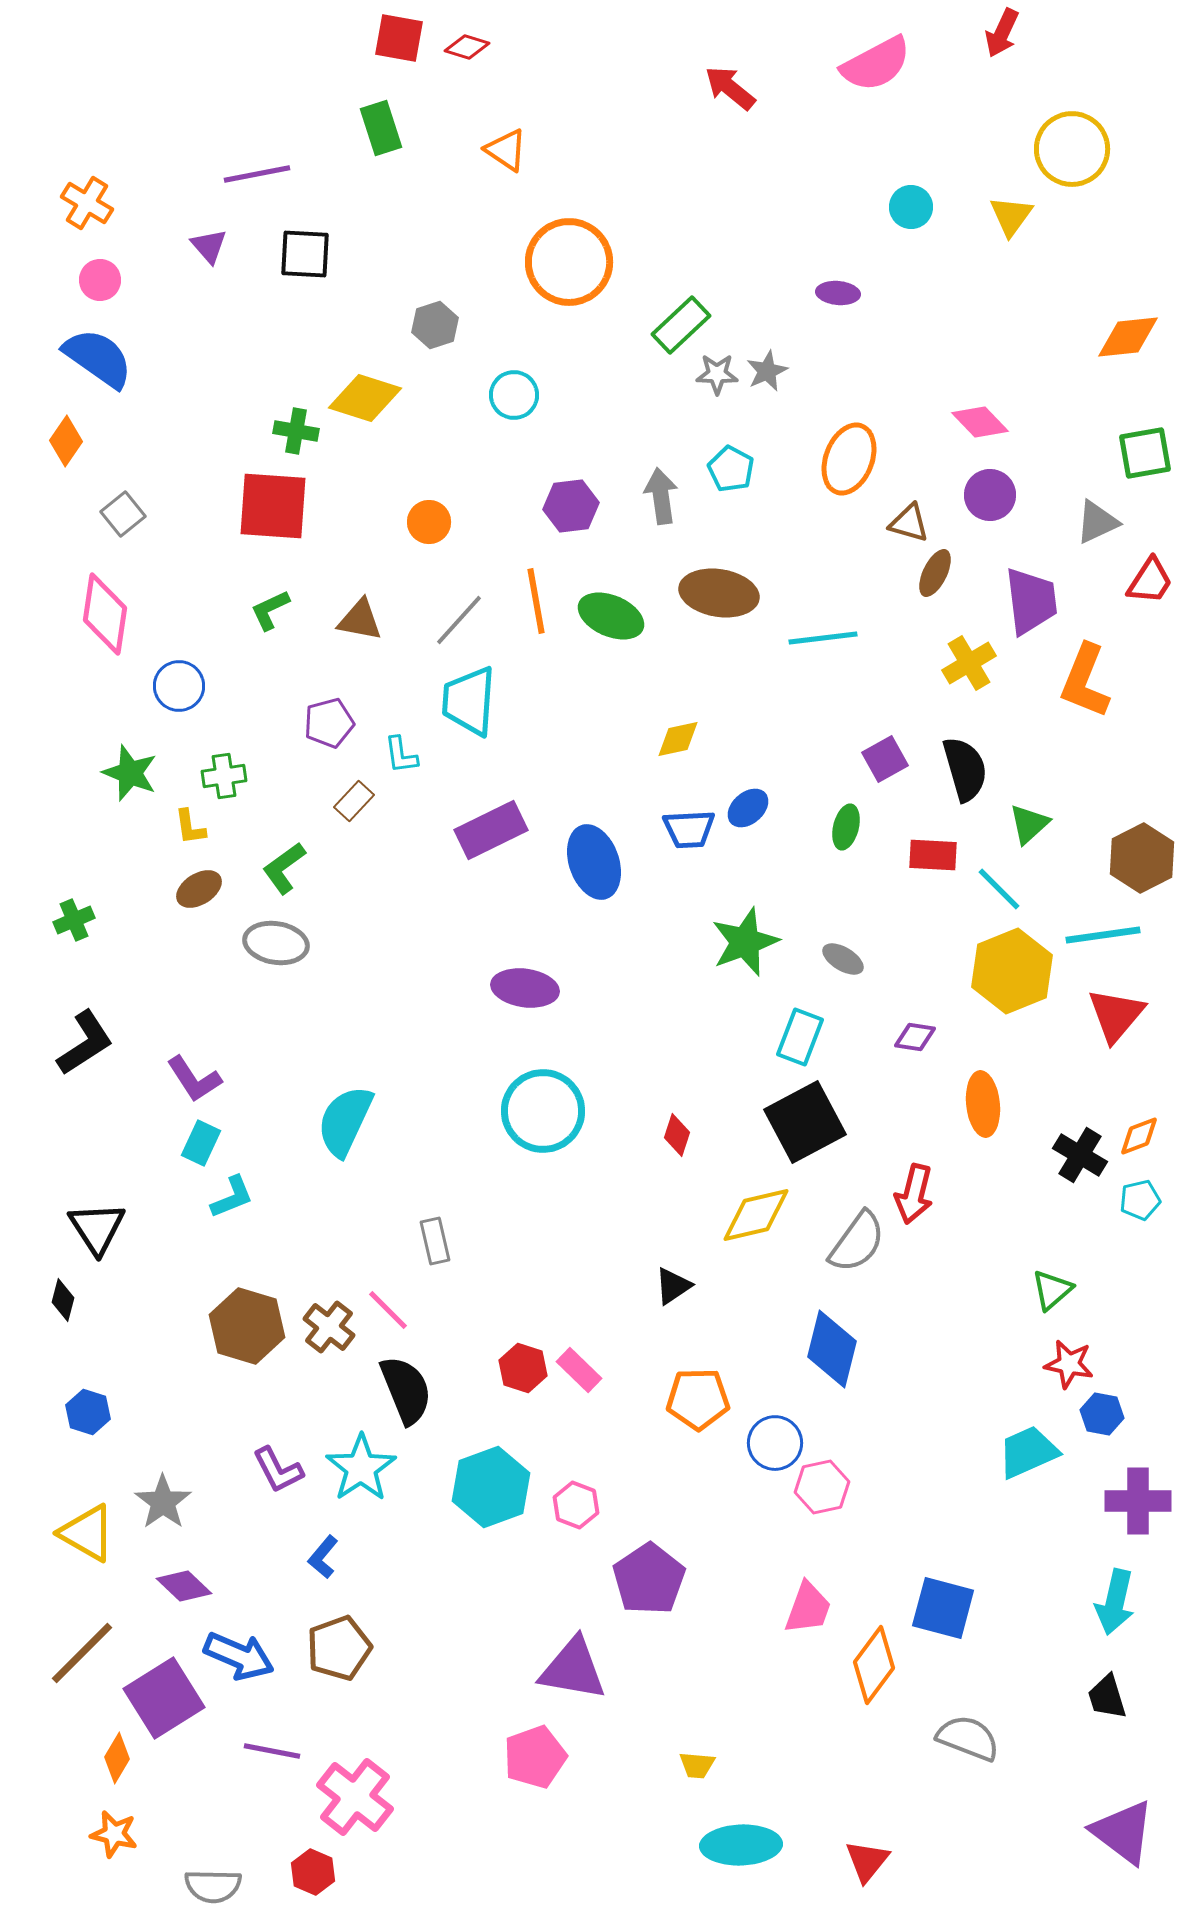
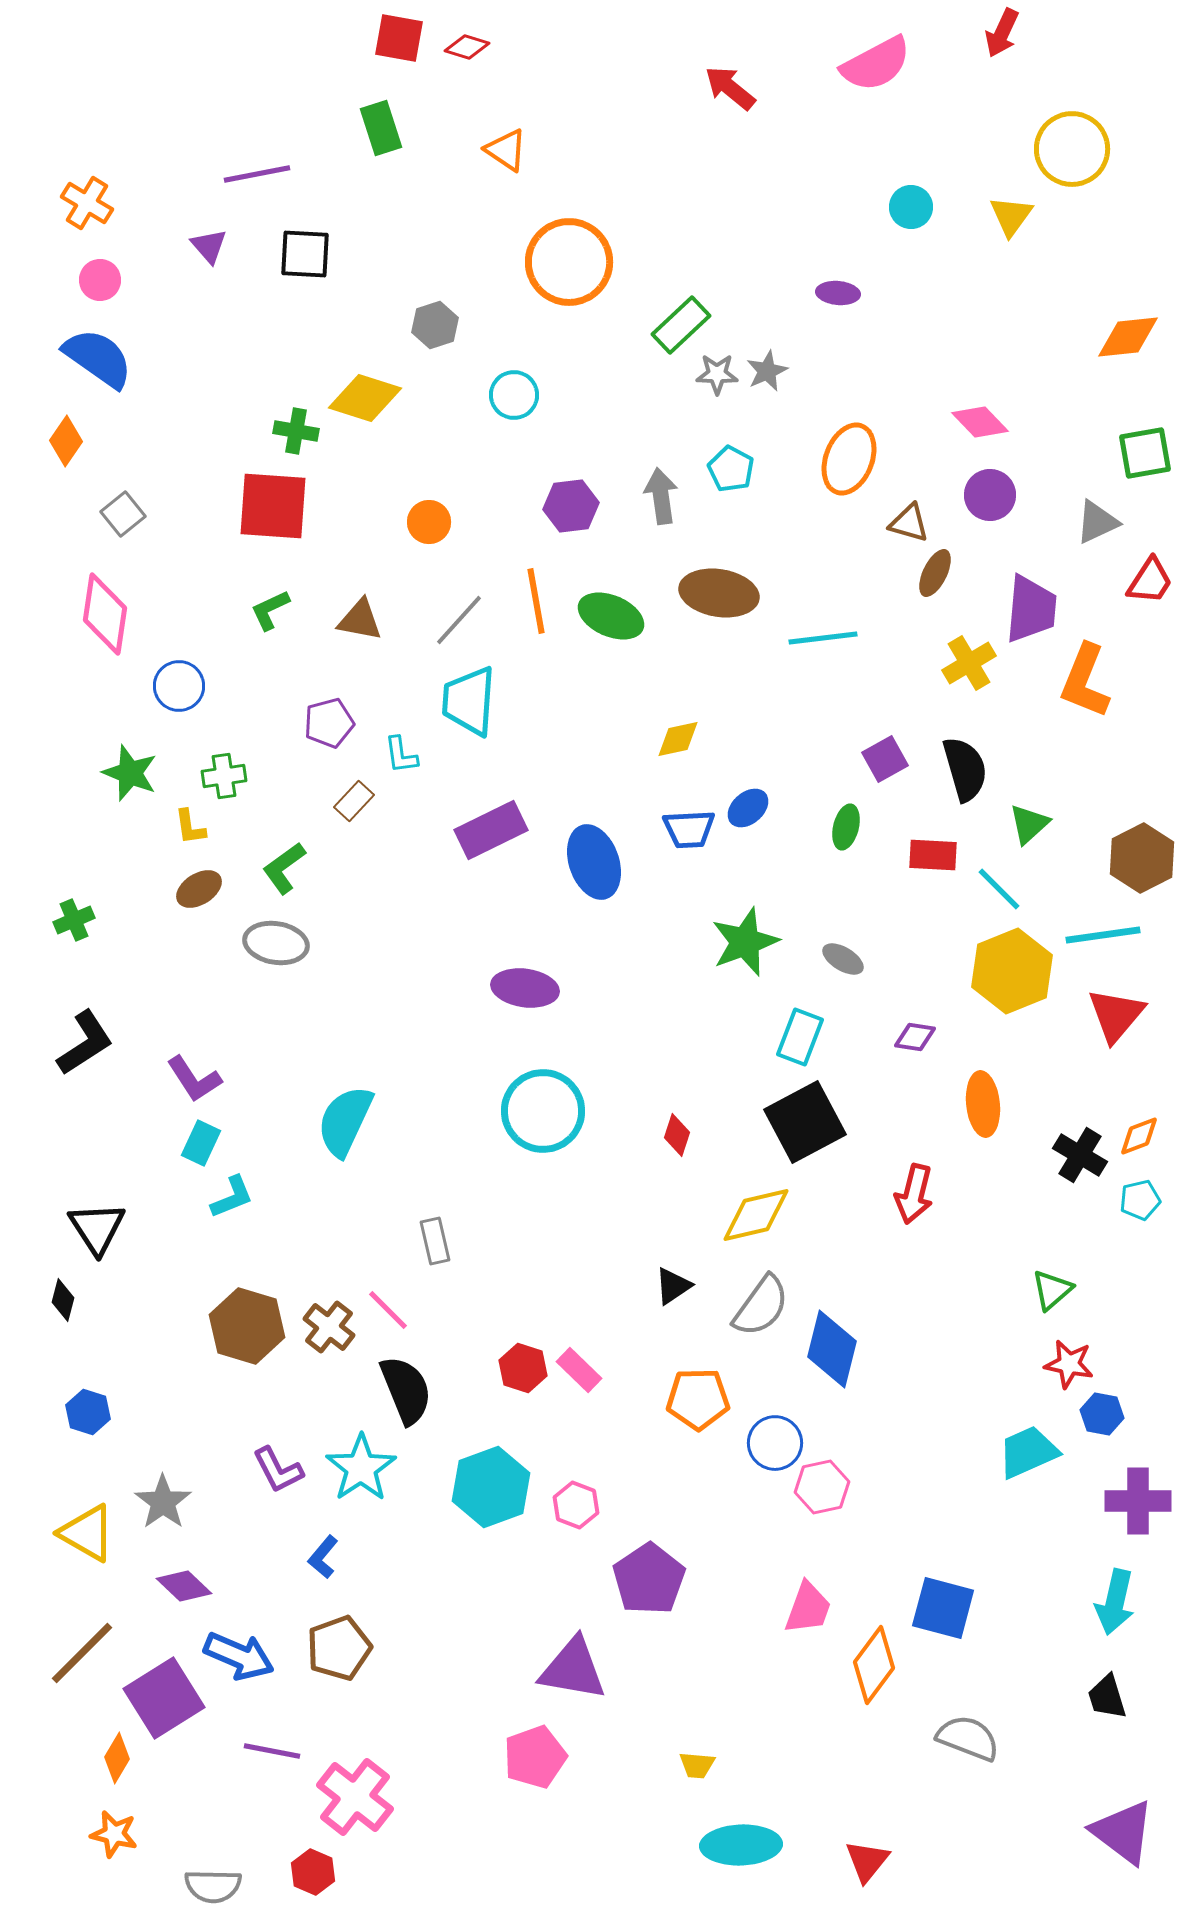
purple trapezoid at (1031, 601): moved 8 px down; rotated 12 degrees clockwise
gray semicircle at (857, 1242): moved 96 px left, 64 px down
